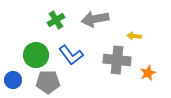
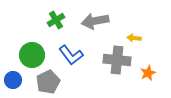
gray arrow: moved 2 px down
yellow arrow: moved 2 px down
green circle: moved 4 px left
gray pentagon: rotated 25 degrees counterclockwise
